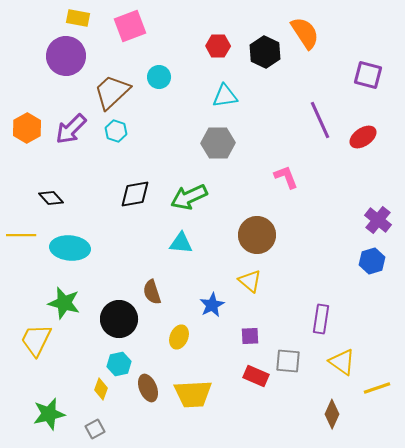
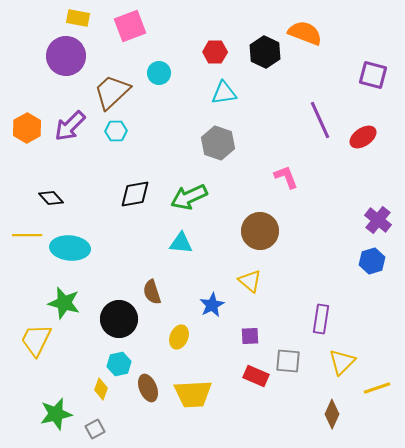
orange semicircle at (305, 33): rotated 36 degrees counterclockwise
red hexagon at (218, 46): moved 3 px left, 6 px down
purple square at (368, 75): moved 5 px right
cyan circle at (159, 77): moved 4 px up
cyan triangle at (225, 96): moved 1 px left, 3 px up
purple arrow at (71, 129): moved 1 px left, 3 px up
cyan hexagon at (116, 131): rotated 20 degrees counterclockwise
gray hexagon at (218, 143): rotated 20 degrees clockwise
yellow line at (21, 235): moved 6 px right
brown circle at (257, 235): moved 3 px right, 4 px up
yellow triangle at (342, 362): rotated 40 degrees clockwise
green star at (49, 414): moved 7 px right
